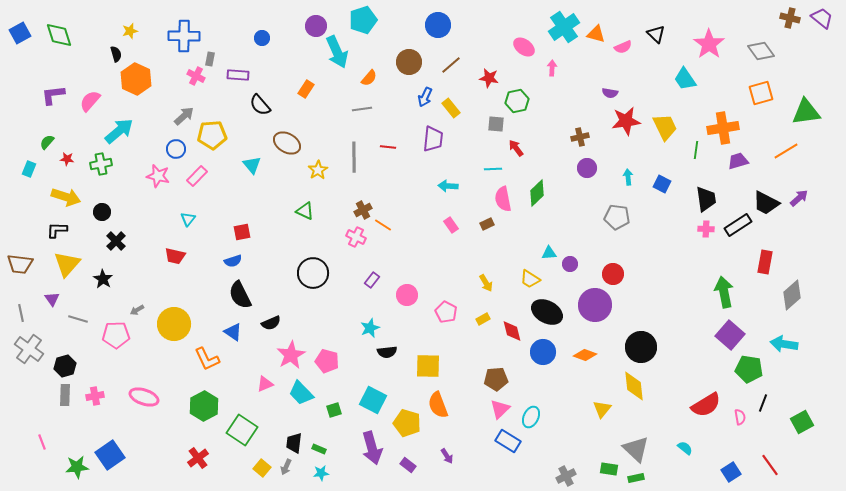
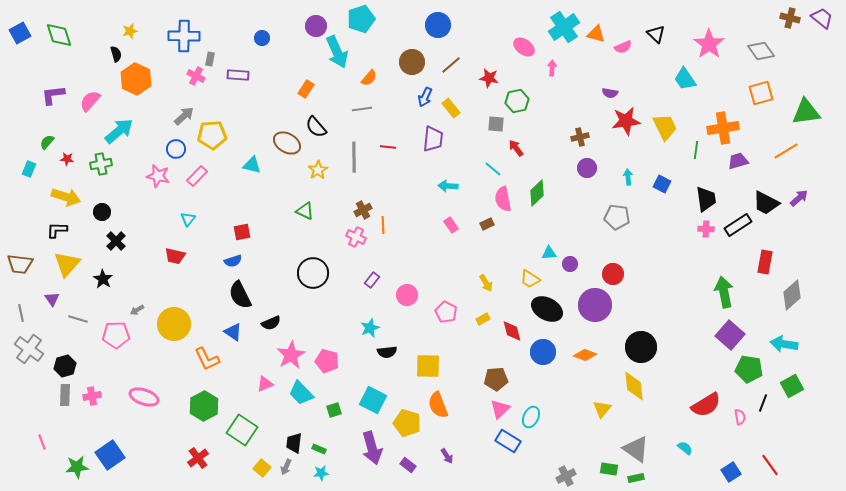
cyan pentagon at (363, 20): moved 2 px left, 1 px up
brown circle at (409, 62): moved 3 px right
black semicircle at (260, 105): moved 56 px right, 22 px down
cyan triangle at (252, 165): rotated 36 degrees counterclockwise
cyan line at (493, 169): rotated 42 degrees clockwise
orange line at (383, 225): rotated 54 degrees clockwise
black ellipse at (547, 312): moved 3 px up
pink cross at (95, 396): moved 3 px left
green square at (802, 422): moved 10 px left, 36 px up
gray triangle at (636, 449): rotated 8 degrees counterclockwise
